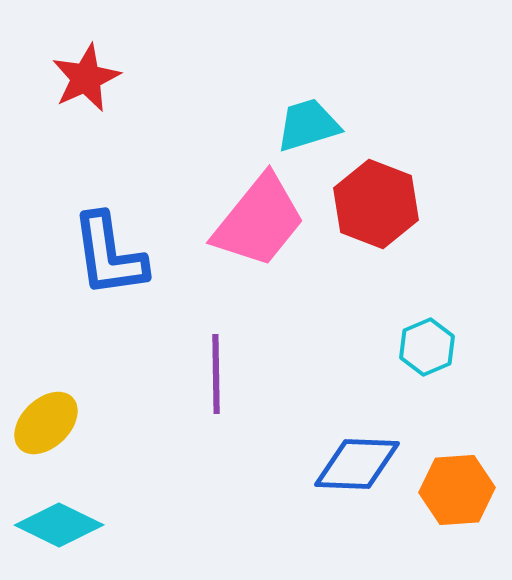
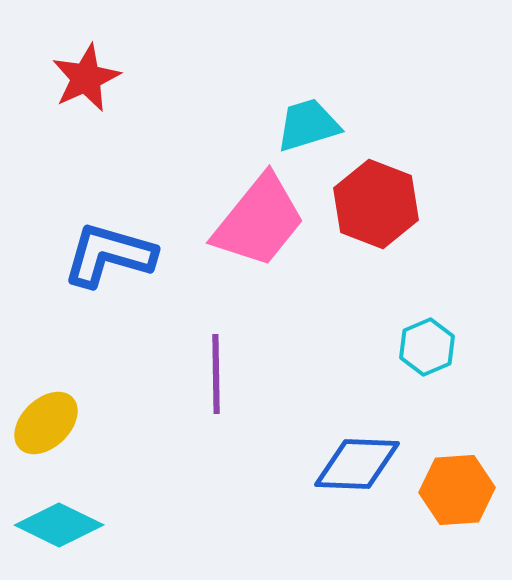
blue L-shape: rotated 114 degrees clockwise
